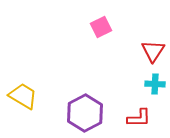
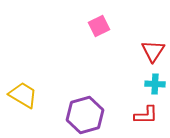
pink square: moved 2 px left, 1 px up
yellow trapezoid: moved 1 px up
purple hexagon: moved 2 px down; rotated 12 degrees clockwise
red L-shape: moved 7 px right, 3 px up
